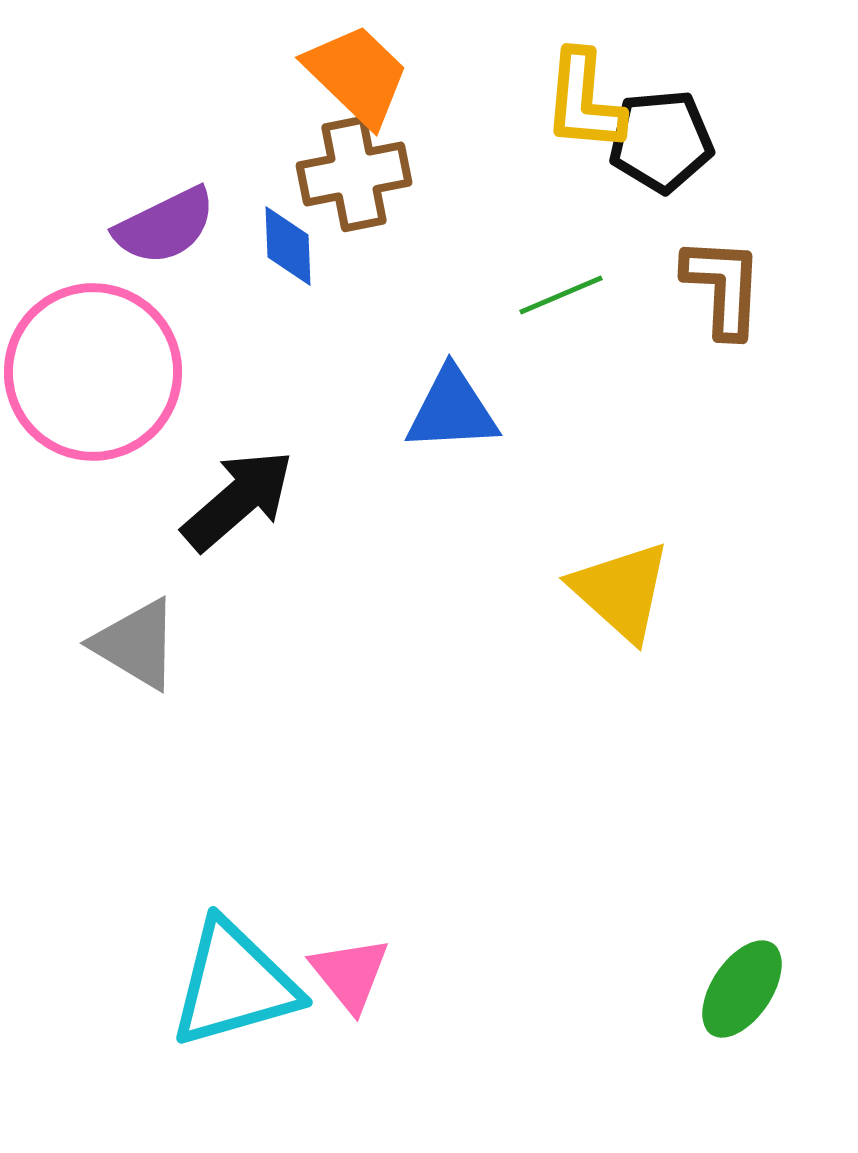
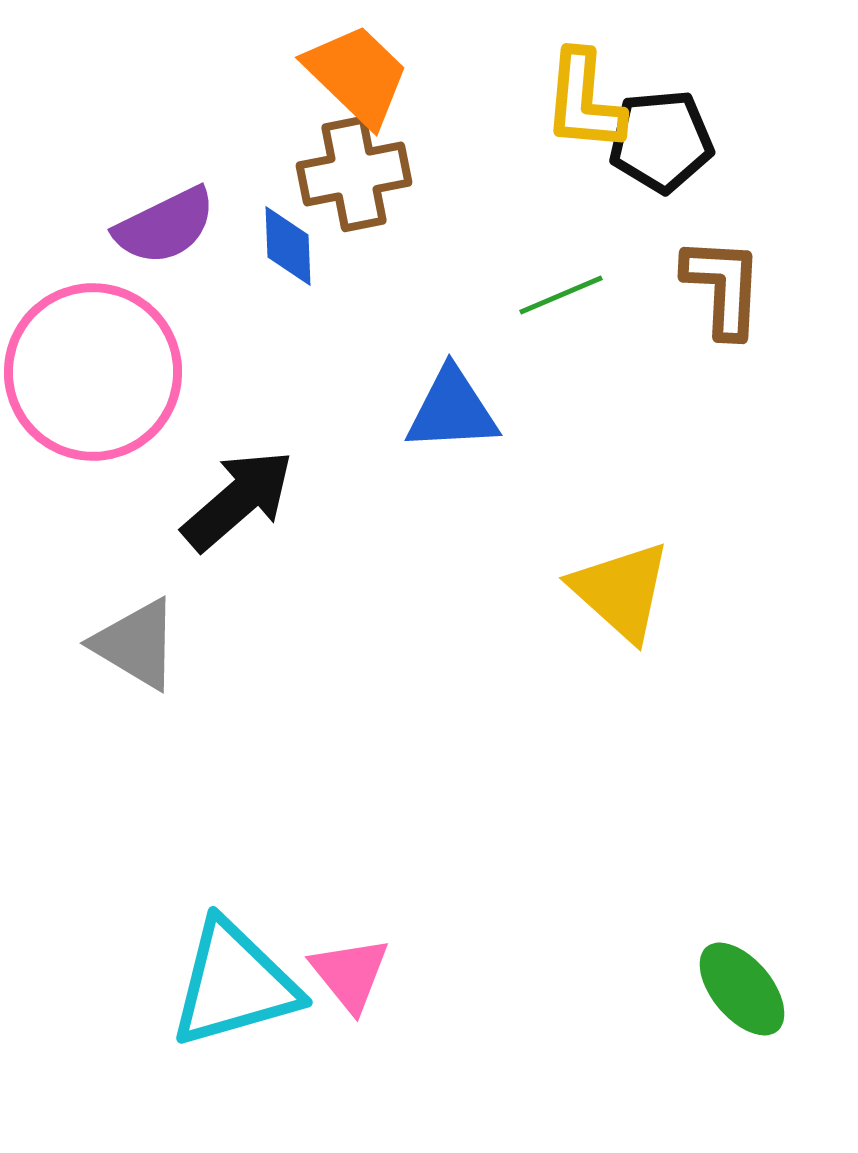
green ellipse: rotated 74 degrees counterclockwise
